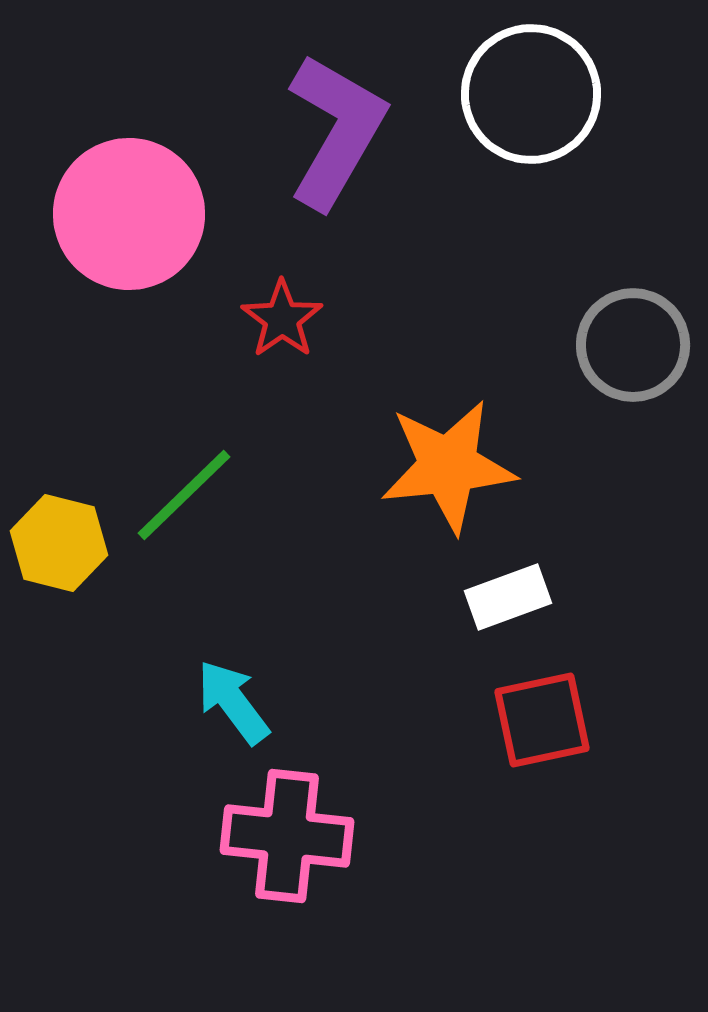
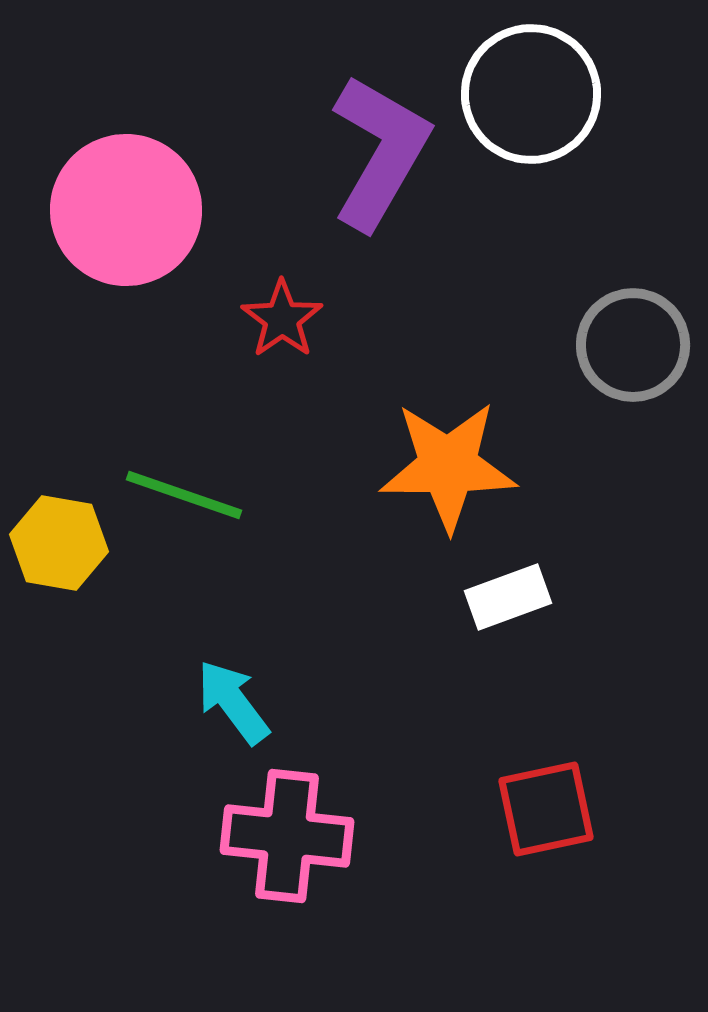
purple L-shape: moved 44 px right, 21 px down
pink circle: moved 3 px left, 4 px up
orange star: rotated 6 degrees clockwise
green line: rotated 63 degrees clockwise
yellow hexagon: rotated 4 degrees counterclockwise
red square: moved 4 px right, 89 px down
